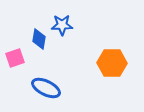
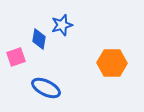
blue star: rotated 15 degrees counterclockwise
pink square: moved 1 px right, 1 px up
